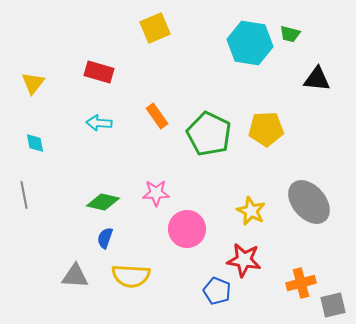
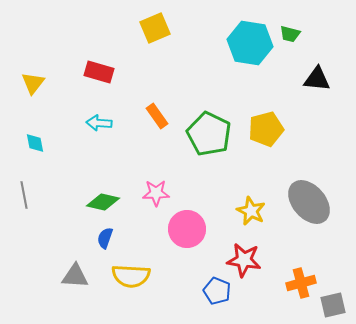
yellow pentagon: rotated 12 degrees counterclockwise
